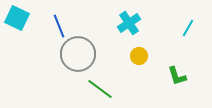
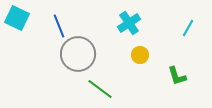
yellow circle: moved 1 px right, 1 px up
